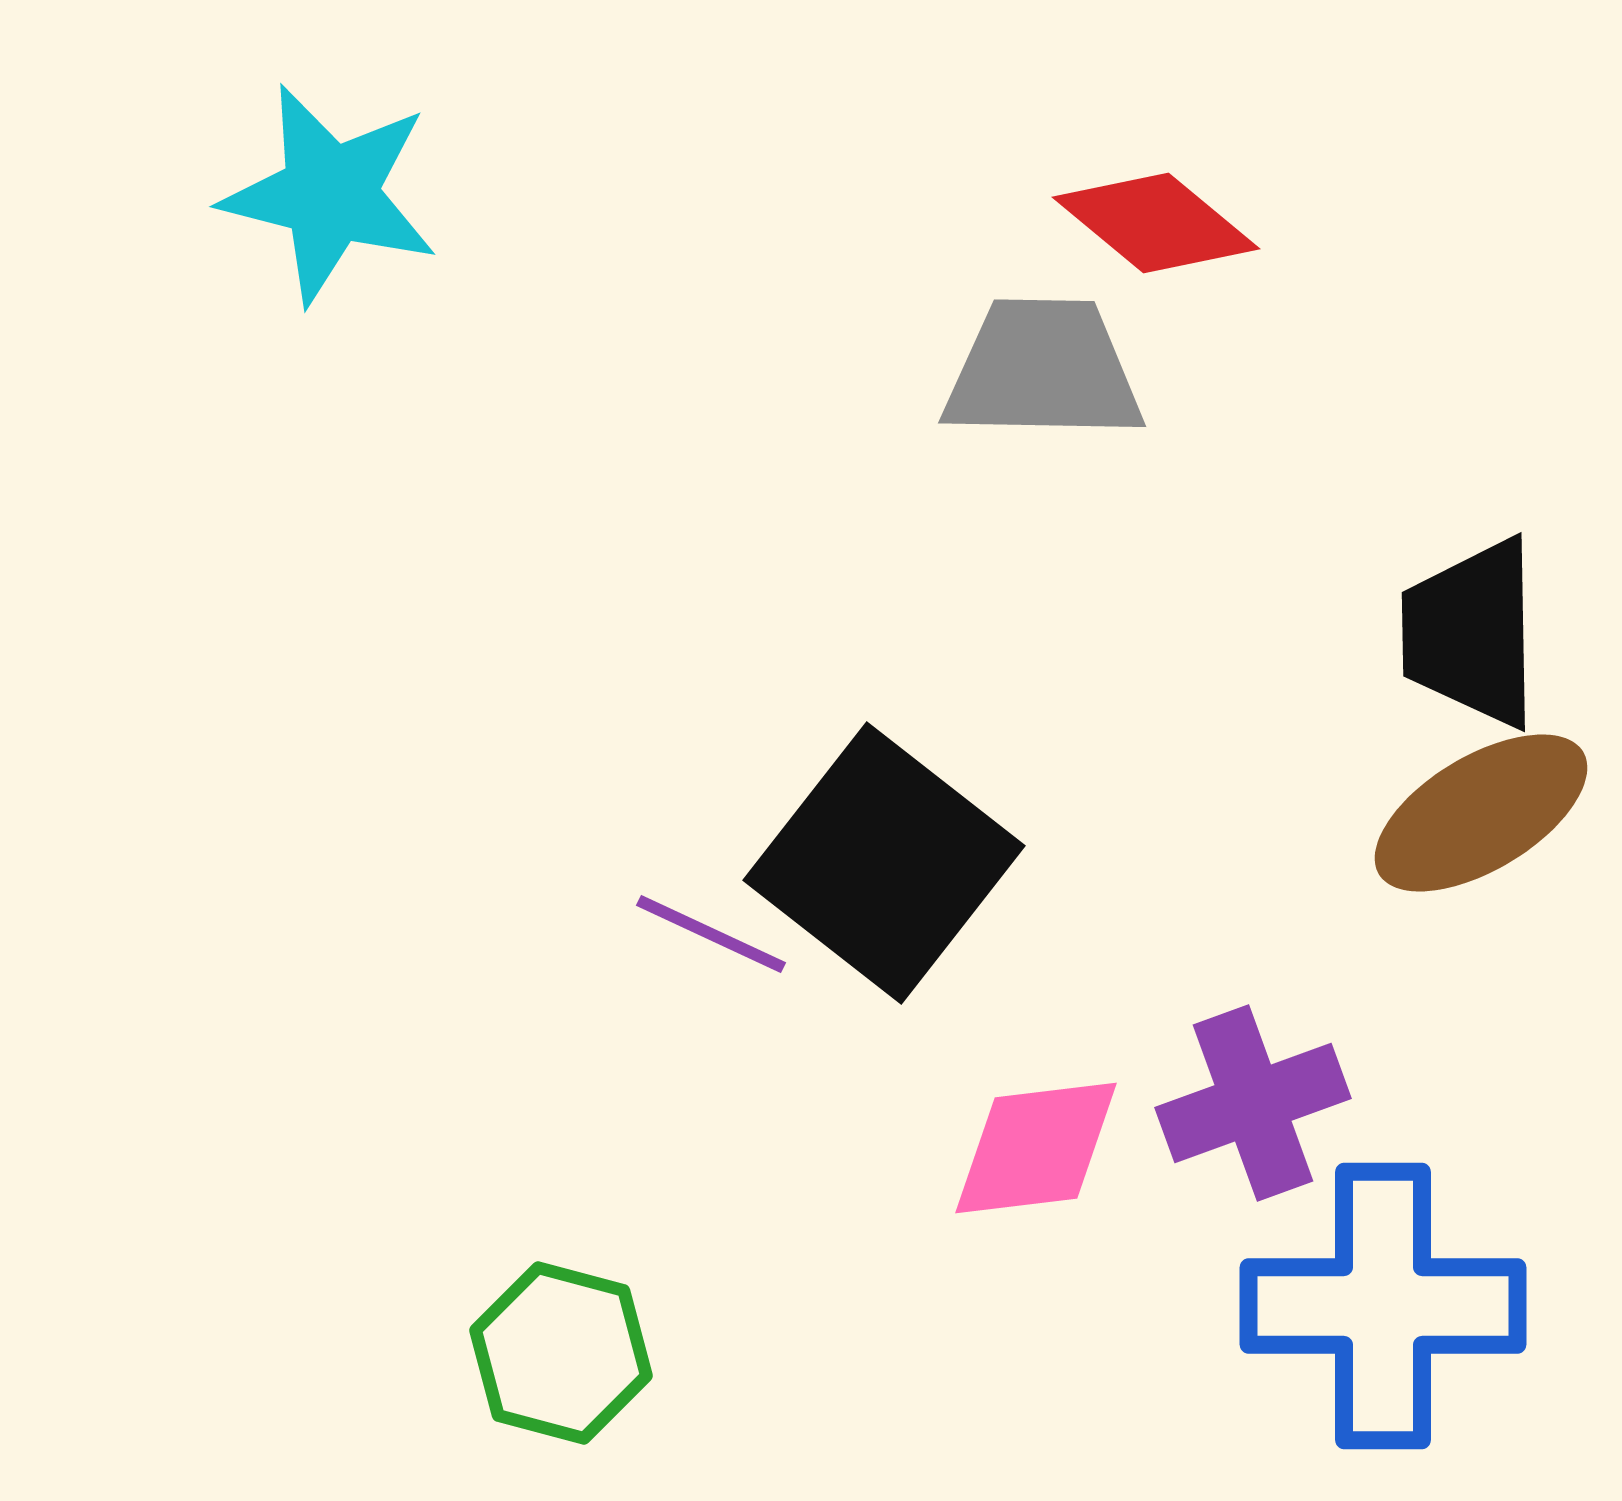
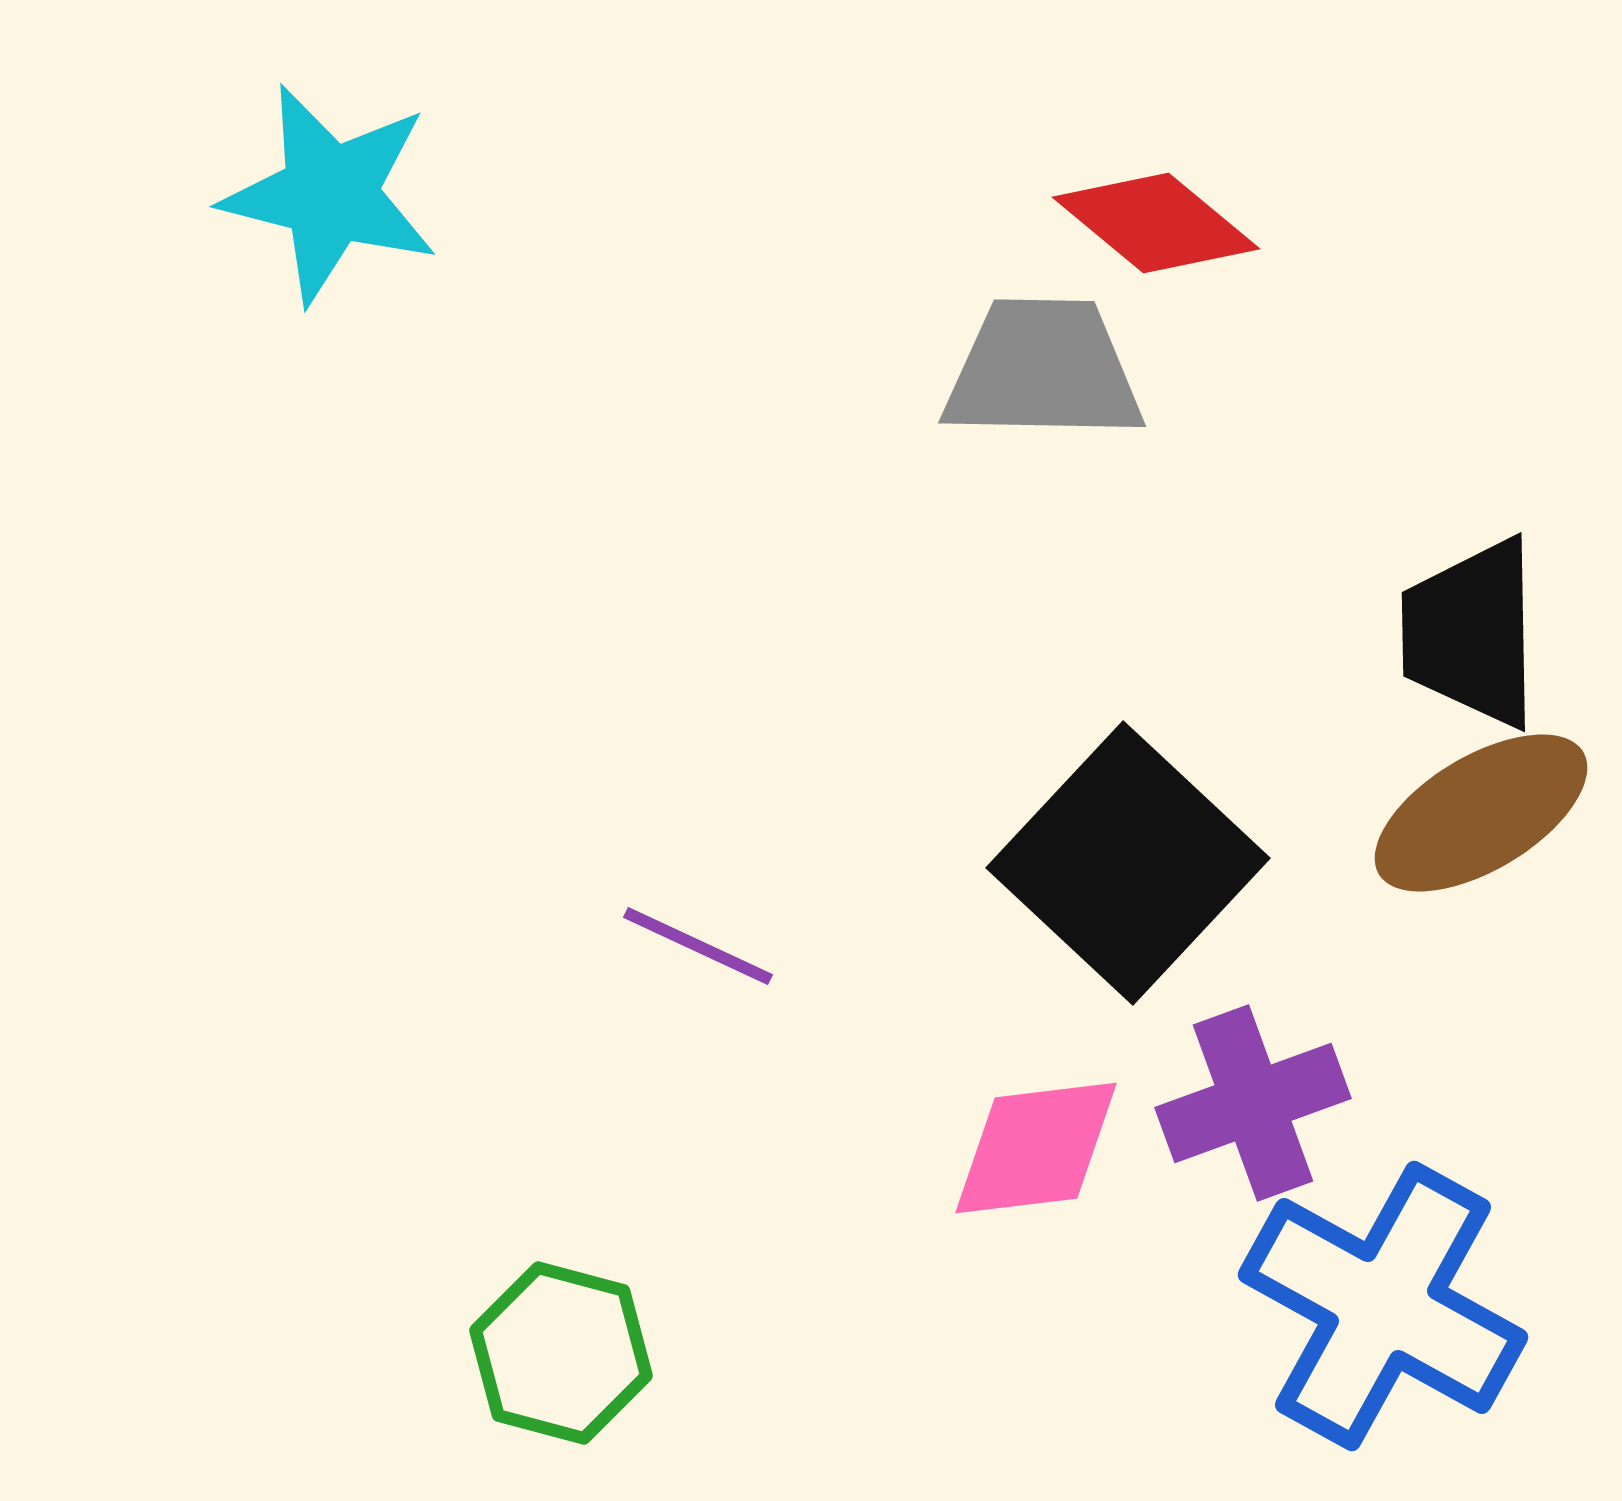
black square: moved 244 px right; rotated 5 degrees clockwise
purple line: moved 13 px left, 12 px down
blue cross: rotated 29 degrees clockwise
